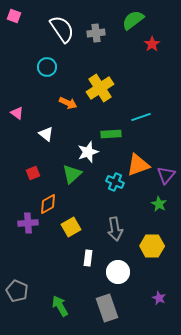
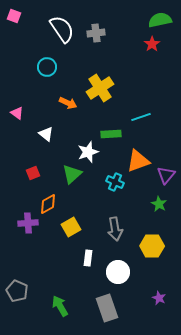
green semicircle: moved 27 px right; rotated 25 degrees clockwise
orange triangle: moved 4 px up
